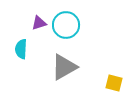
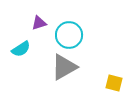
cyan circle: moved 3 px right, 10 px down
cyan semicircle: rotated 126 degrees counterclockwise
